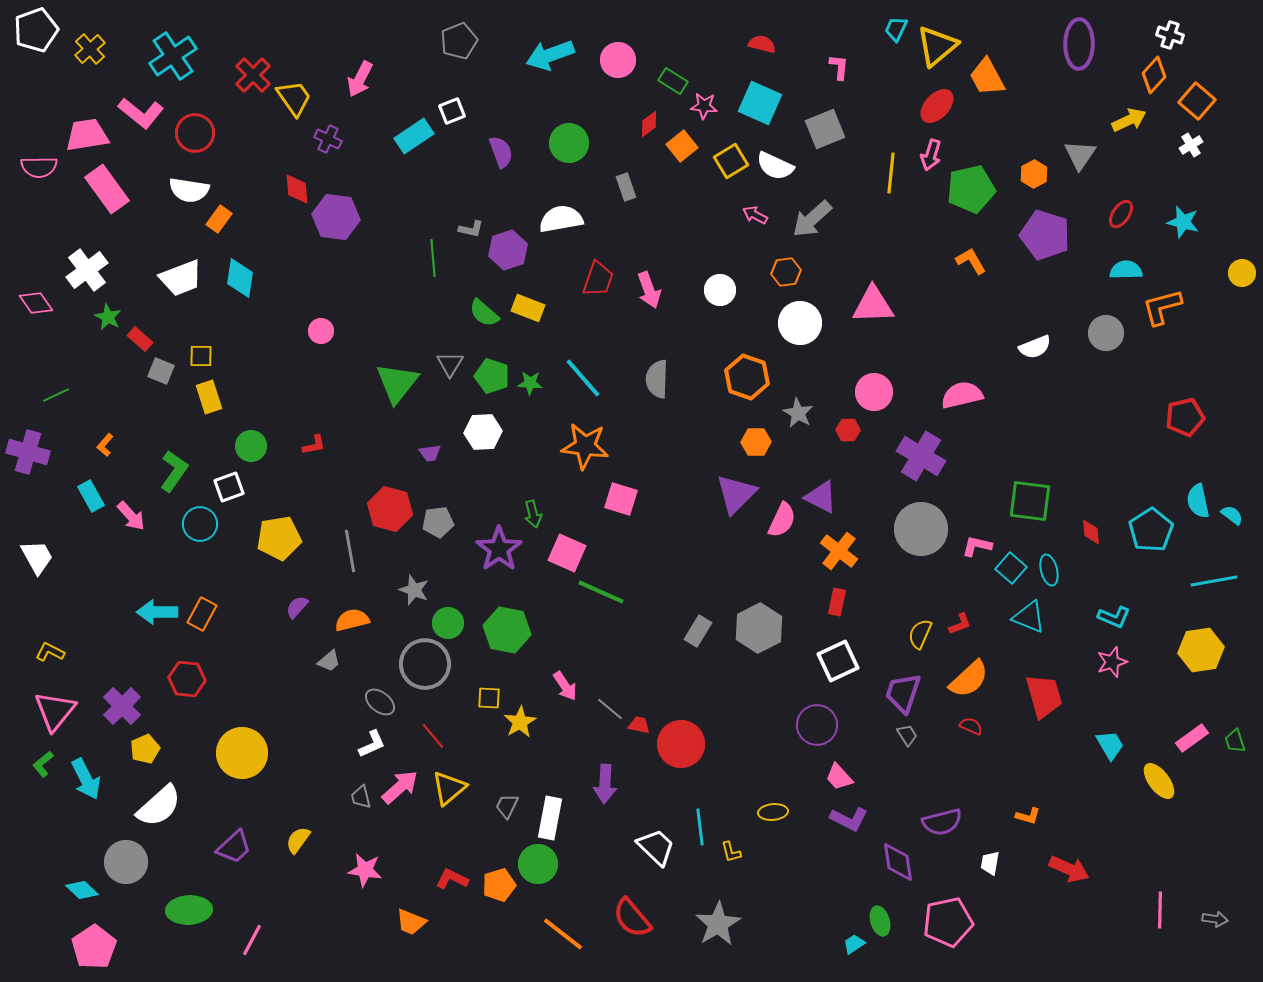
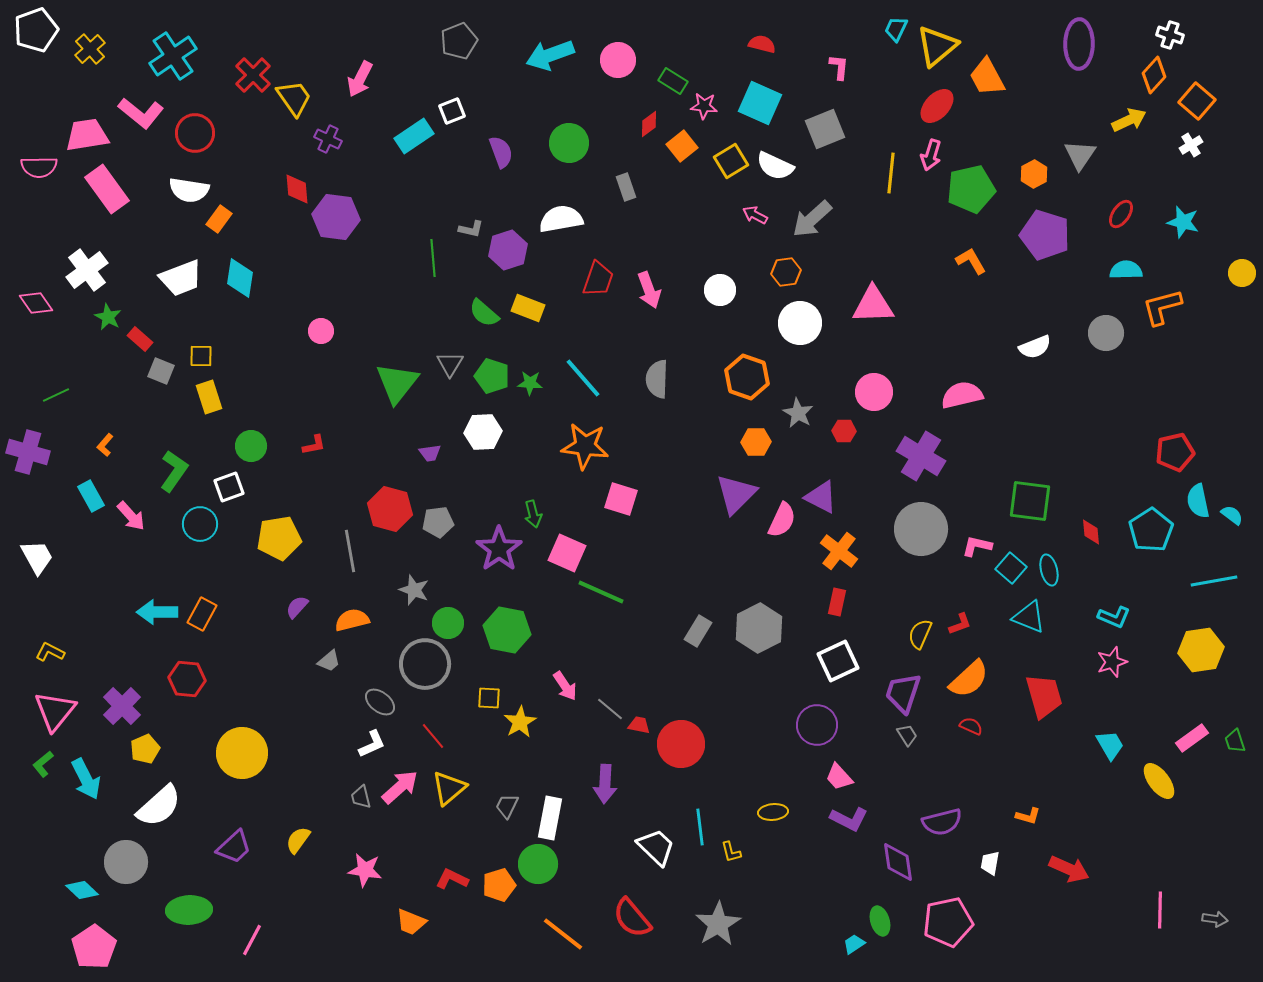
red pentagon at (1185, 417): moved 10 px left, 35 px down
red hexagon at (848, 430): moved 4 px left, 1 px down
